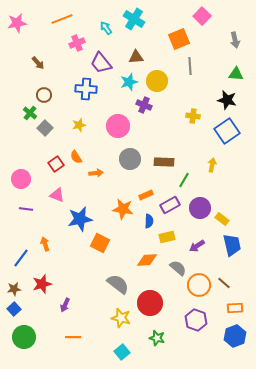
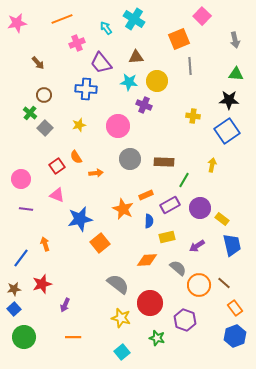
cyan star at (129, 82): rotated 24 degrees clockwise
black star at (227, 100): moved 2 px right; rotated 12 degrees counterclockwise
red square at (56, 164): moved 1 px right, 2 px down
orange star at (123, 209): rotated 15 degrees clockwise
orange square at (100, 243): rotated 24 degrees clockwise
orange rectangle at (235, 308): rotated 56 degrees clockwise
purple hexagon at (196, 320): moved 11 px left
